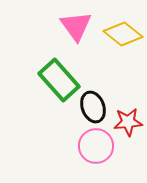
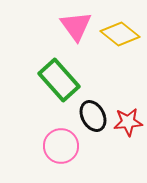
yellow diamond: moved 3 px left
black ellipse: moved 9 px down; rotated 8 degrees counterclockwise
pink circle: moved 35 px left
